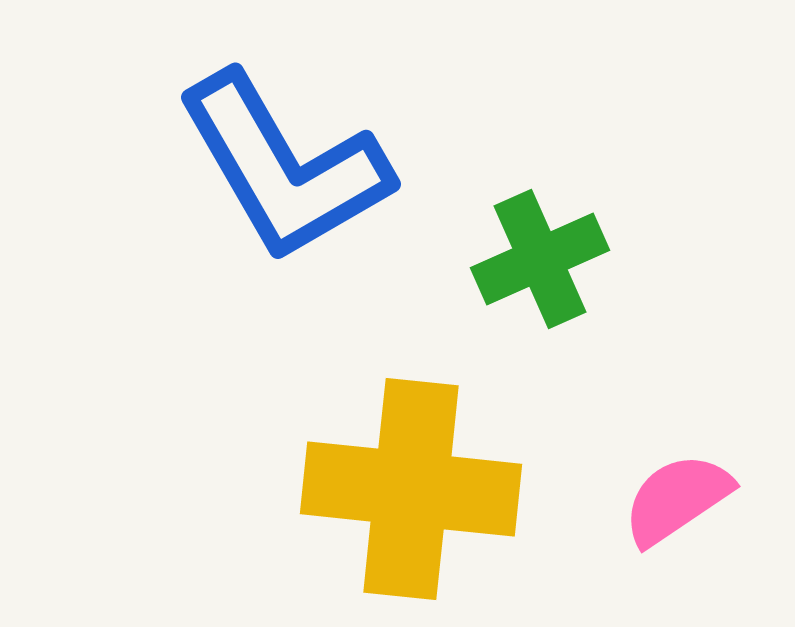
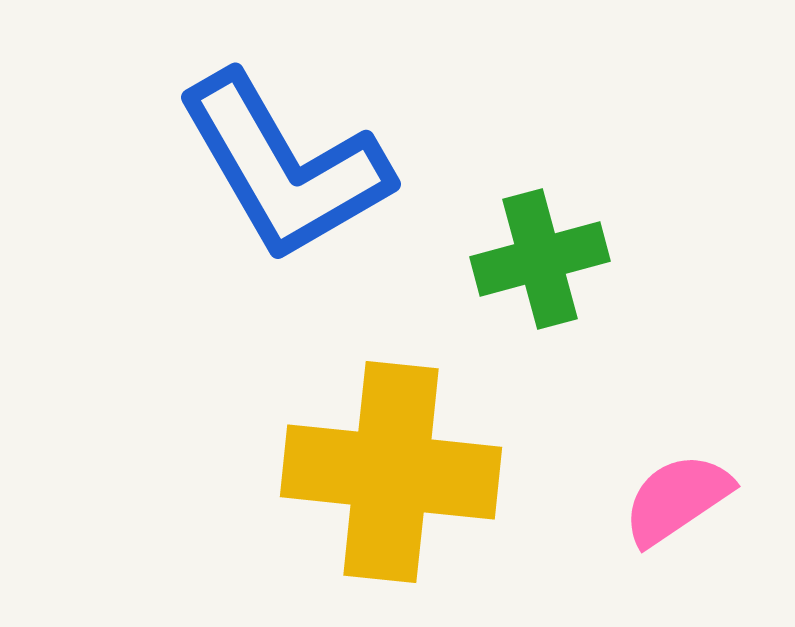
green cross: rotated 9 degrees clockwise
yellow cross: moved 20 px left, 17 px up
